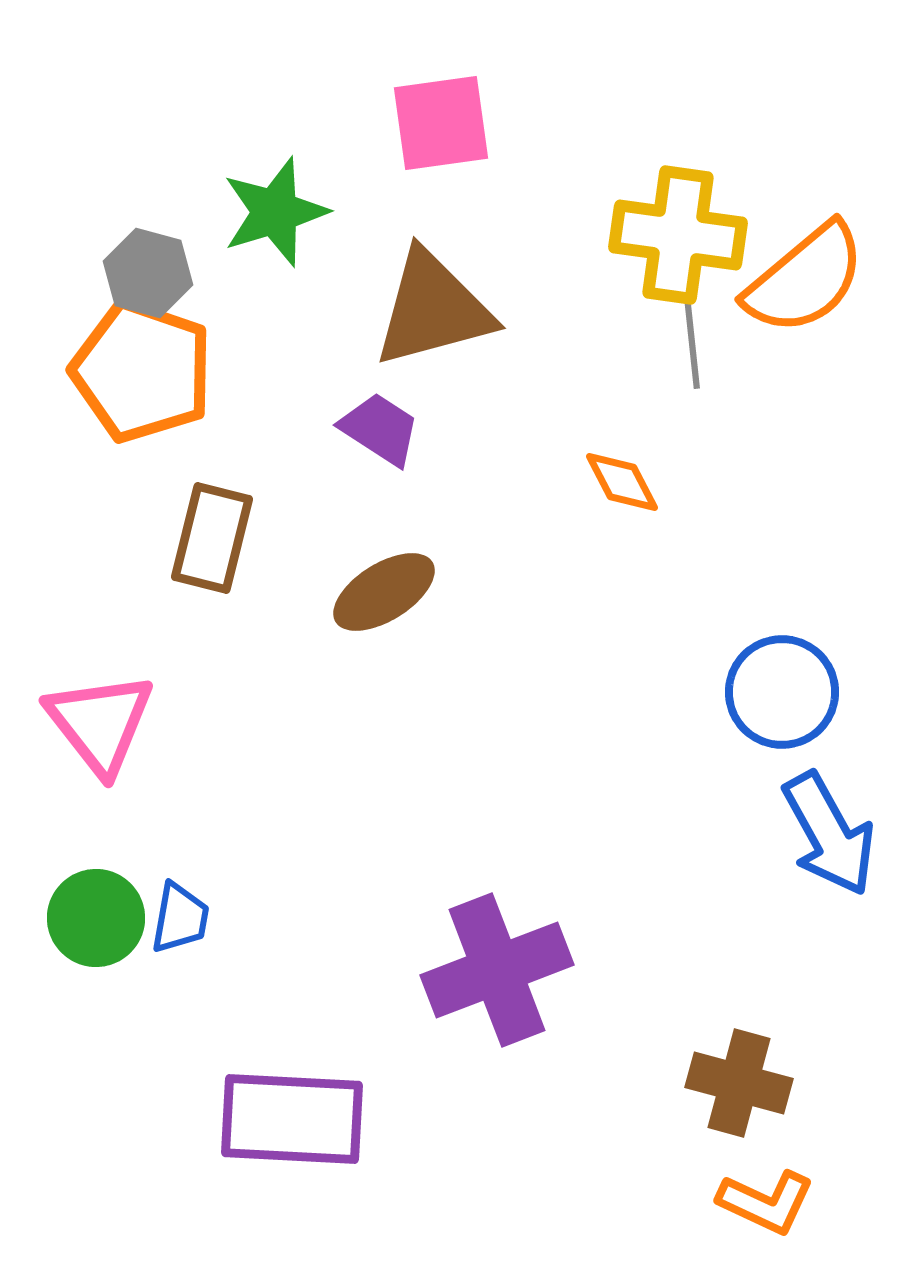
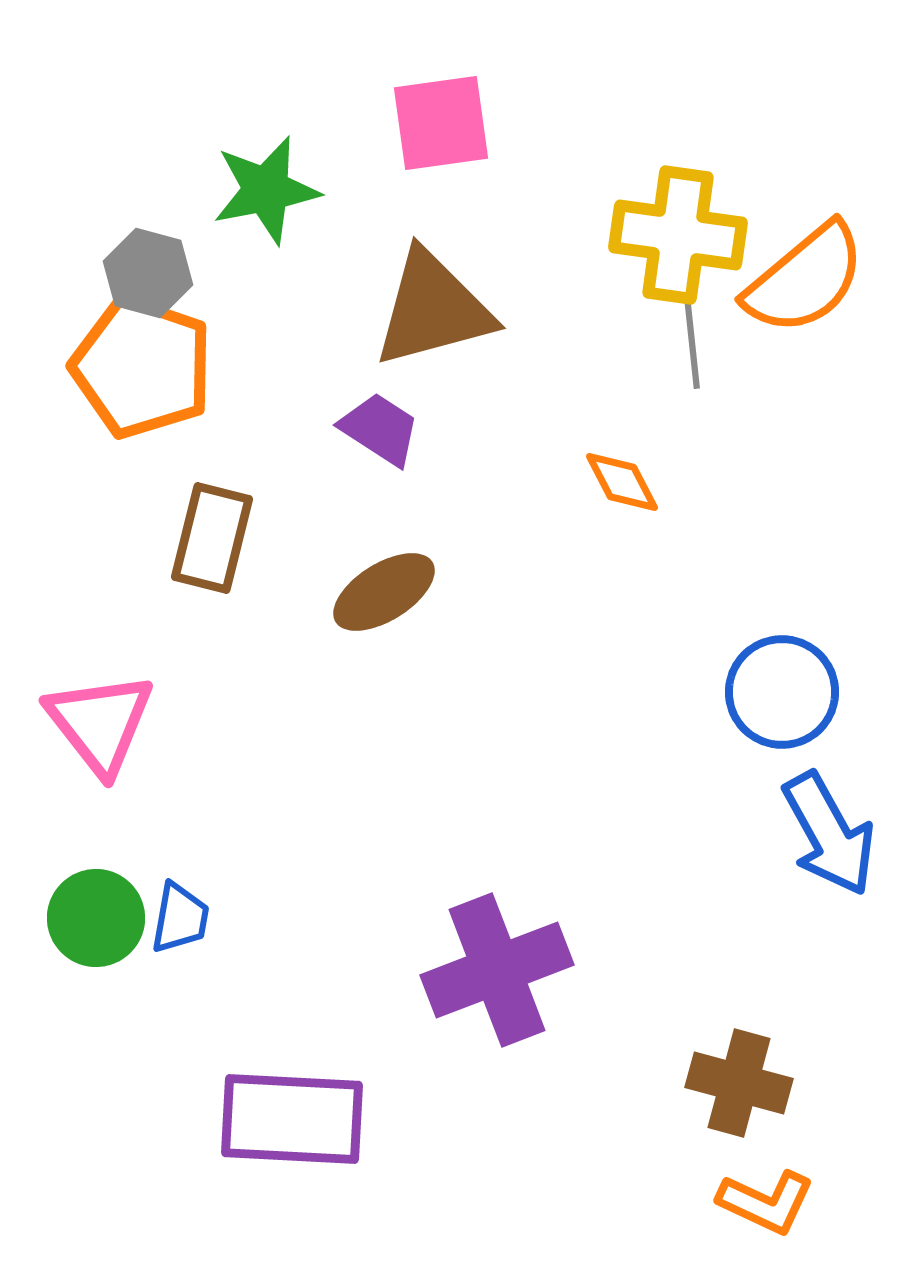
green star: moved 9 px left, 22 px up; rotated 6 degrees clockwise
orange pentagon: moved 4 px up
